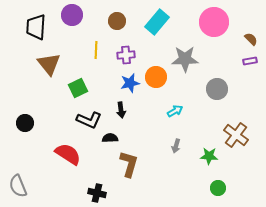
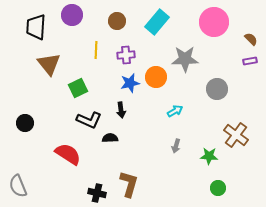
brown L-shape: moved 20 px down
